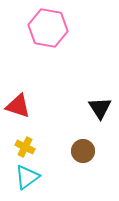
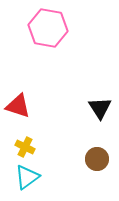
brown circle: moved 14 px right, 8 px down
